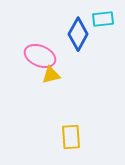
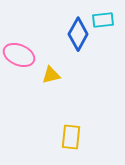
cyan rectangle: moved 1 px down
pink ellipse: moved 21 px left, 1 px up
yellow rectangle: rotated 10 degrees clockwise
